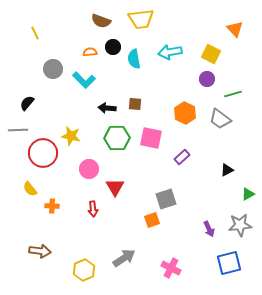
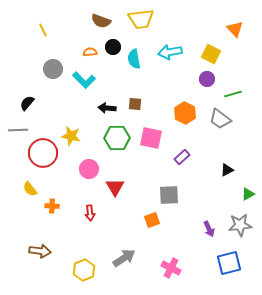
yellow line: moved 8 px right, 3 px up
gray square: moved 3 px right, 4 px up; rotated 15 degrees clockwise
red arrow: moved 3 px left, 4 px down
